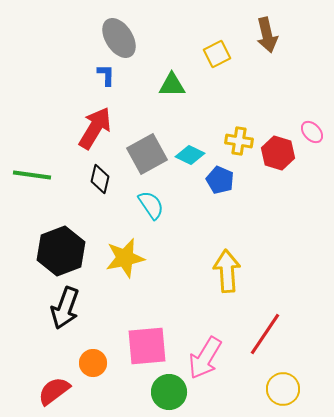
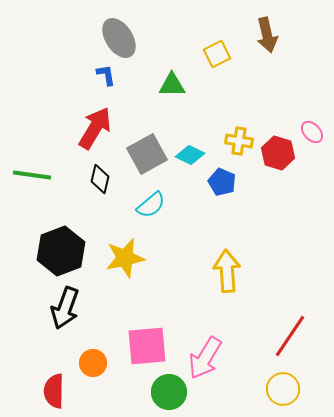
blue L-shape: rotated 10 degrees counterclockwise
blue pentagon: moved 2 px right, 2 px down
cyan semicircle: rotated 84 degrees clockwise
red line: moved 25 px right, 2 px down
red semicircle: rotated 52 degrees counterclockwise
